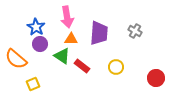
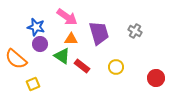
pink arrow: rotated 45 degrees counterclockwise
blue star: rotated 18 degrees counterclockwise
purple trapezoid: rotated 20 degrees counterclockwise
